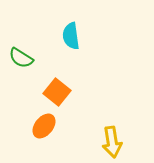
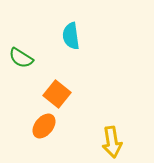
orange square: moved 2 px down
